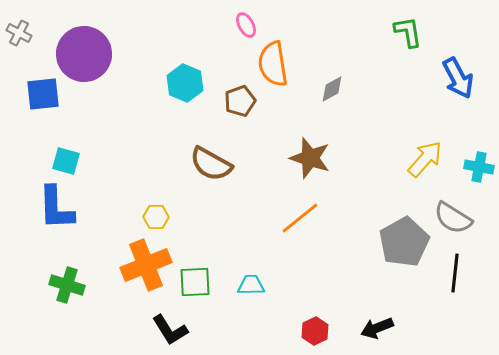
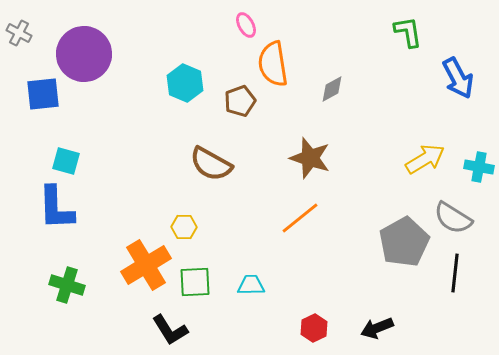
yellow arrow: rotated 18 degrees clockwise
yellow hexagon: moved 28 px right, 10 px down
orange cross: rotated 9 degrees counterclockwise
red hexagon: moved 1 px left, 3 px up
